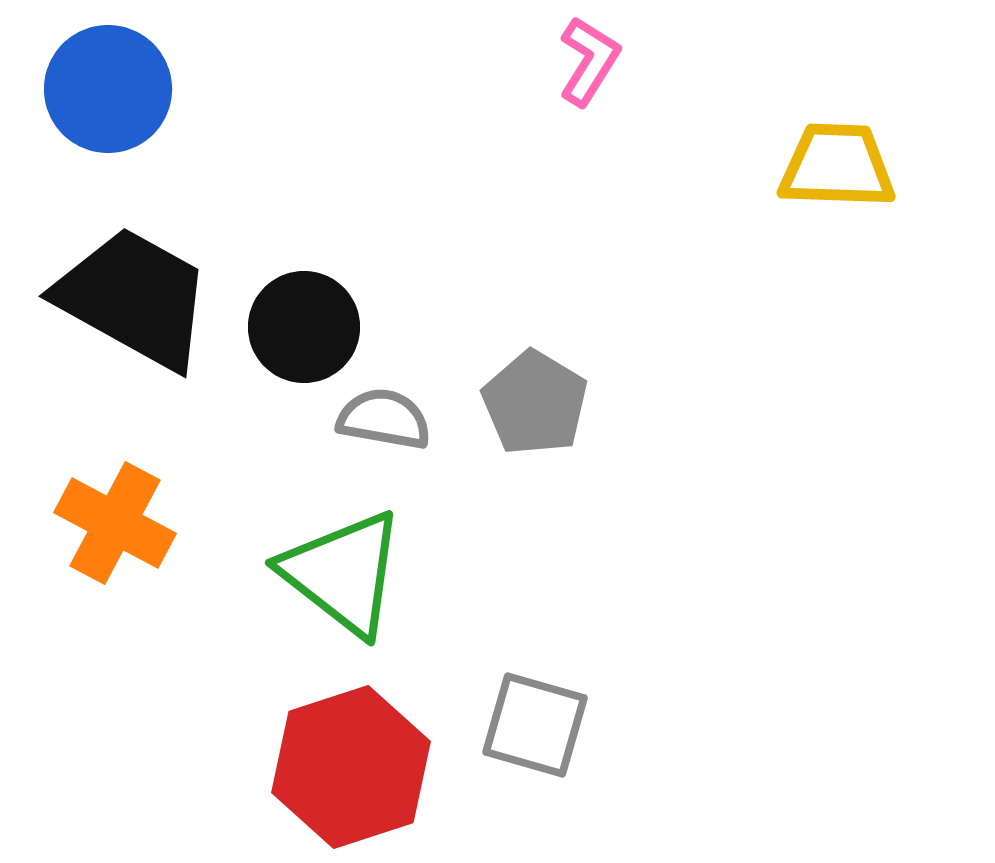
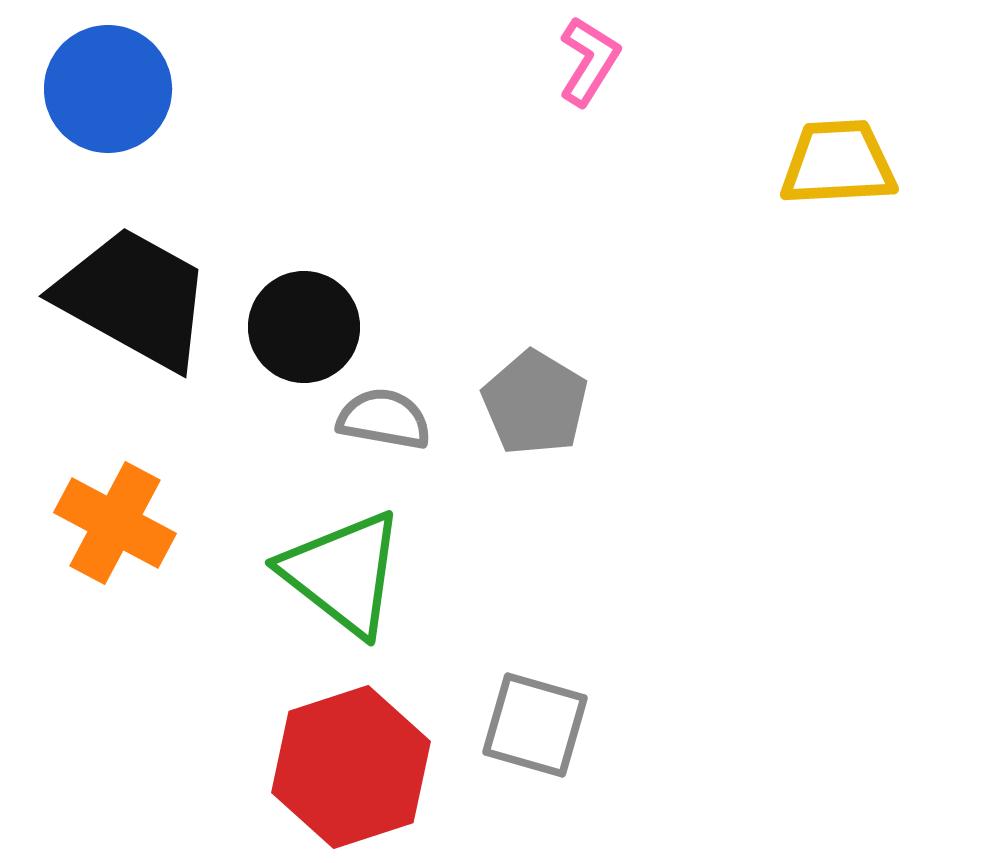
yellow trapezoid: moved 1 px right, 3 px up; rotated 5 degrees counterclockwise
